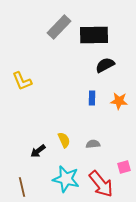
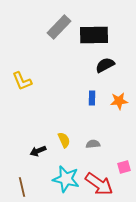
orange star: rotated 12 degrees counterclockwise
black arrow: rotated 14 degrees clockwise
red arrow: moved 2 px left; rotated 16 degrees counterclockwise
